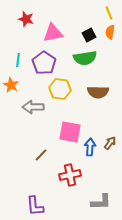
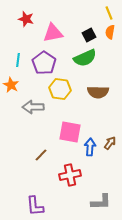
green semicircle: rotated 15 degrees counterclockwise
